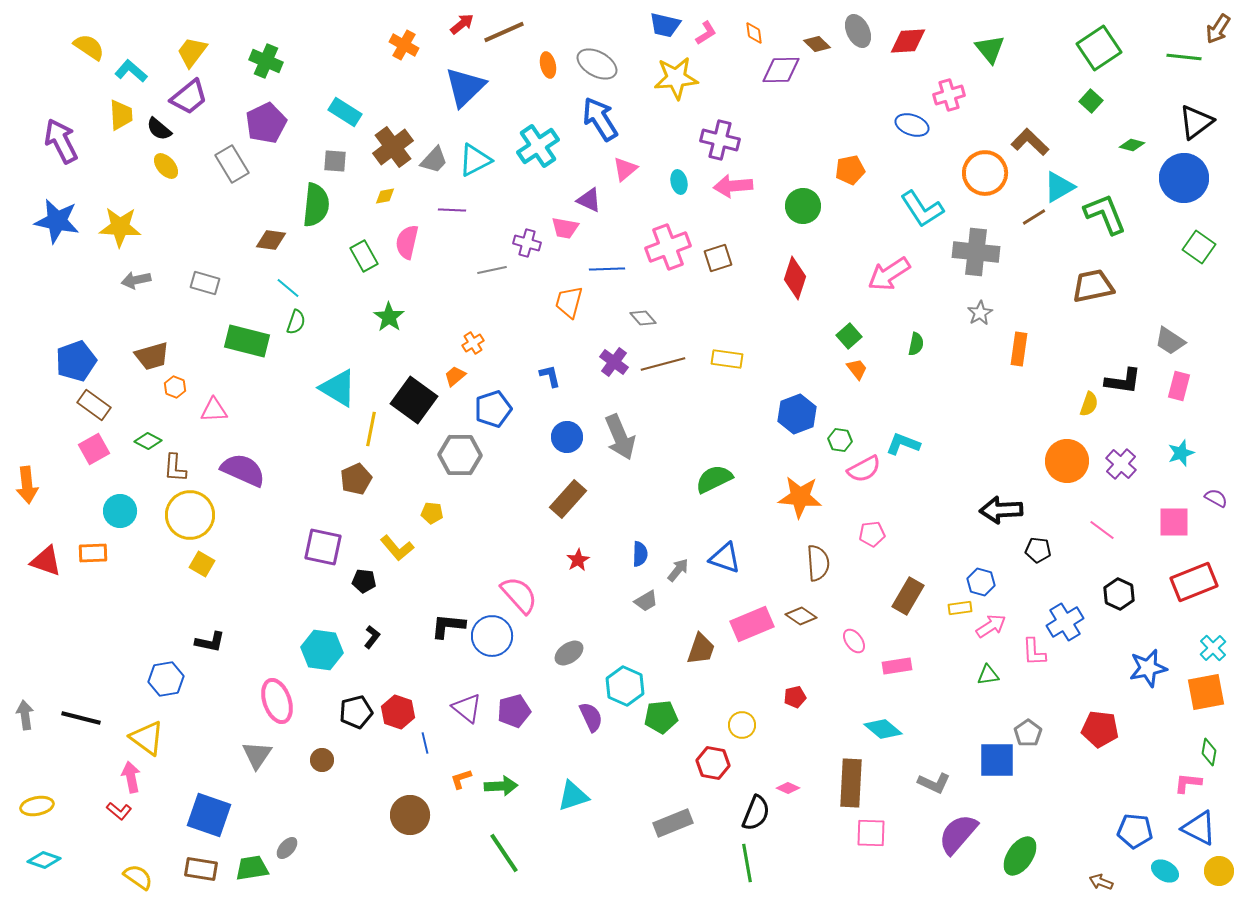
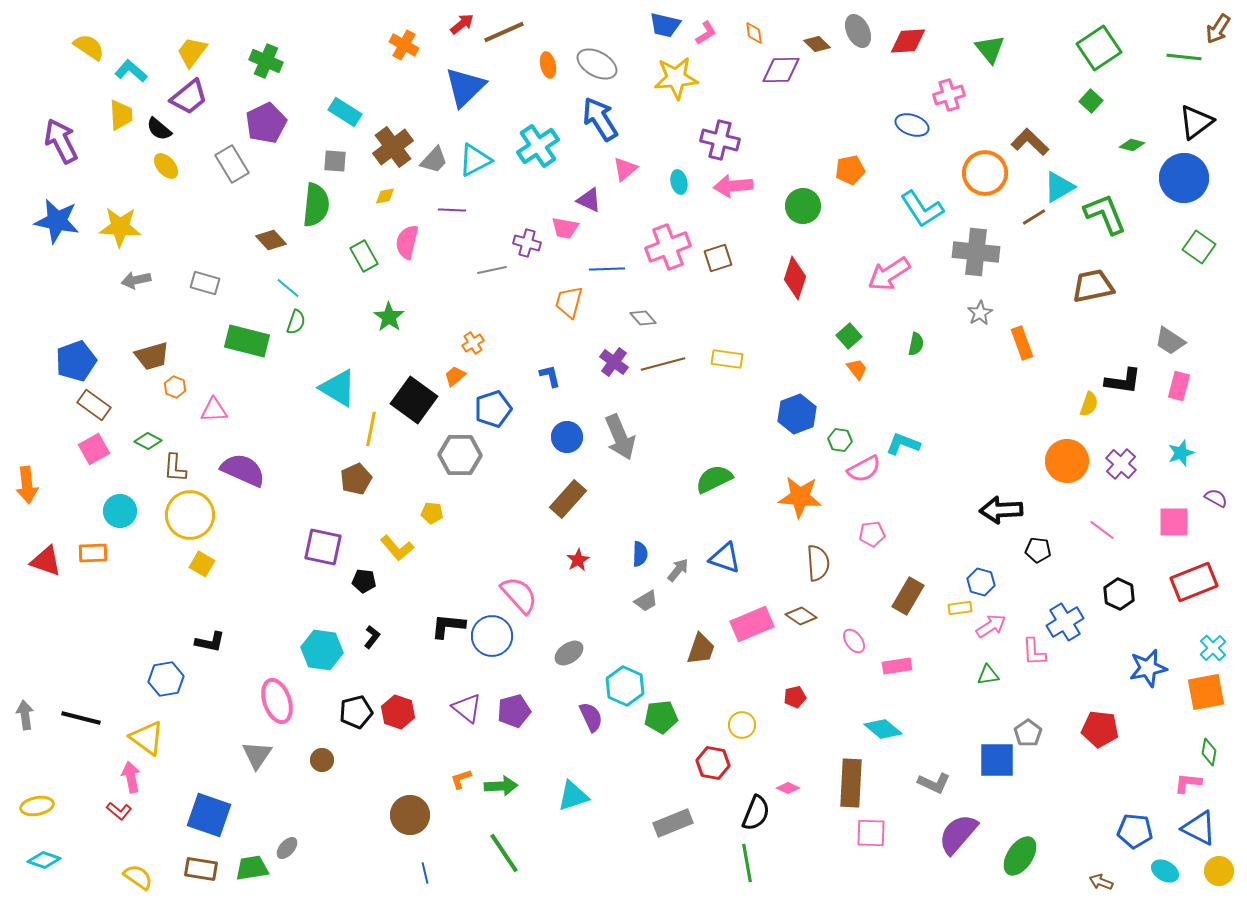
brown diamond at (271, 240): rotated 40 degrees clockwise
orange rectangle at (1019, 349): moved 3 px right, 6 px up; rotated 28 degrees counterclockwise
blue line at (425, 743): moved 130 px down
